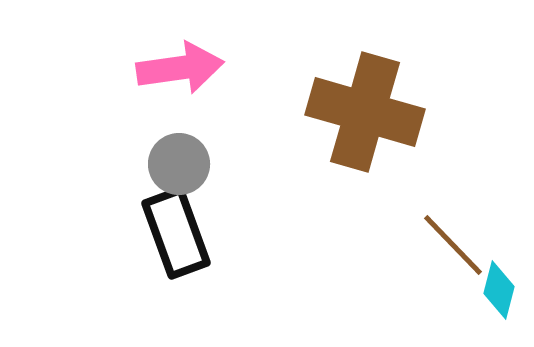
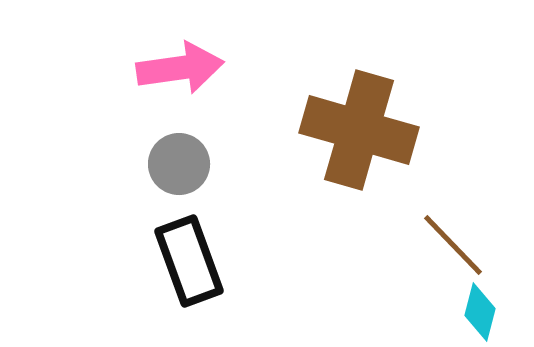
brown cross: moved 6 px left, 18 px down
black rectangle: moved 13 px right, 28 px down
cyan diamond: moved 19 px left, 22 px down
